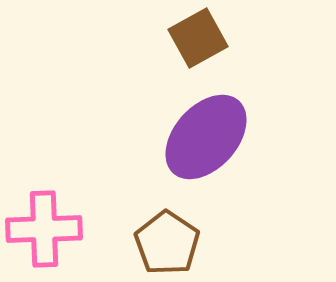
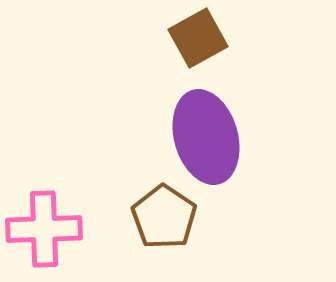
purple ellipse: rotated 58 degrees counterclockwise
brown pentagon: moved 3 px left, 26 px up
